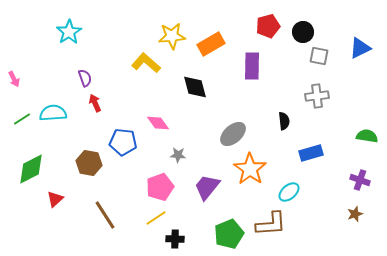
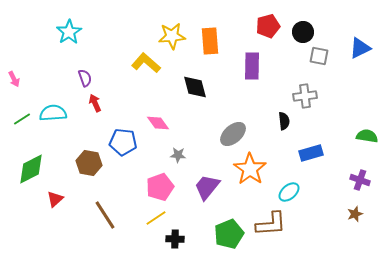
orange rectangle: moved 1 px left, 3 px up; rotated 64 degrees counterclockwise
gray cross: moved 12 px left
